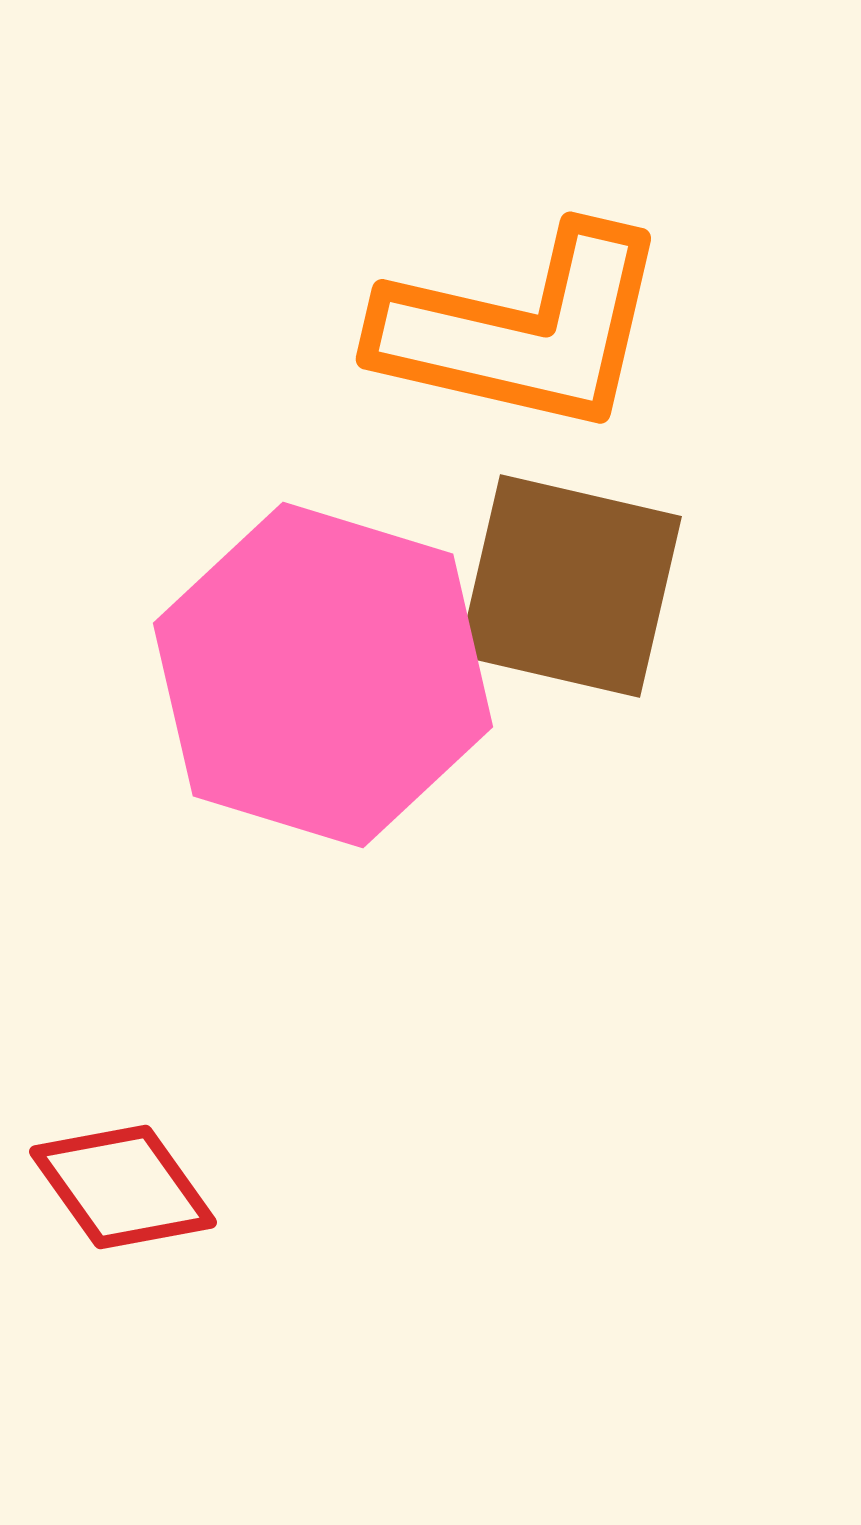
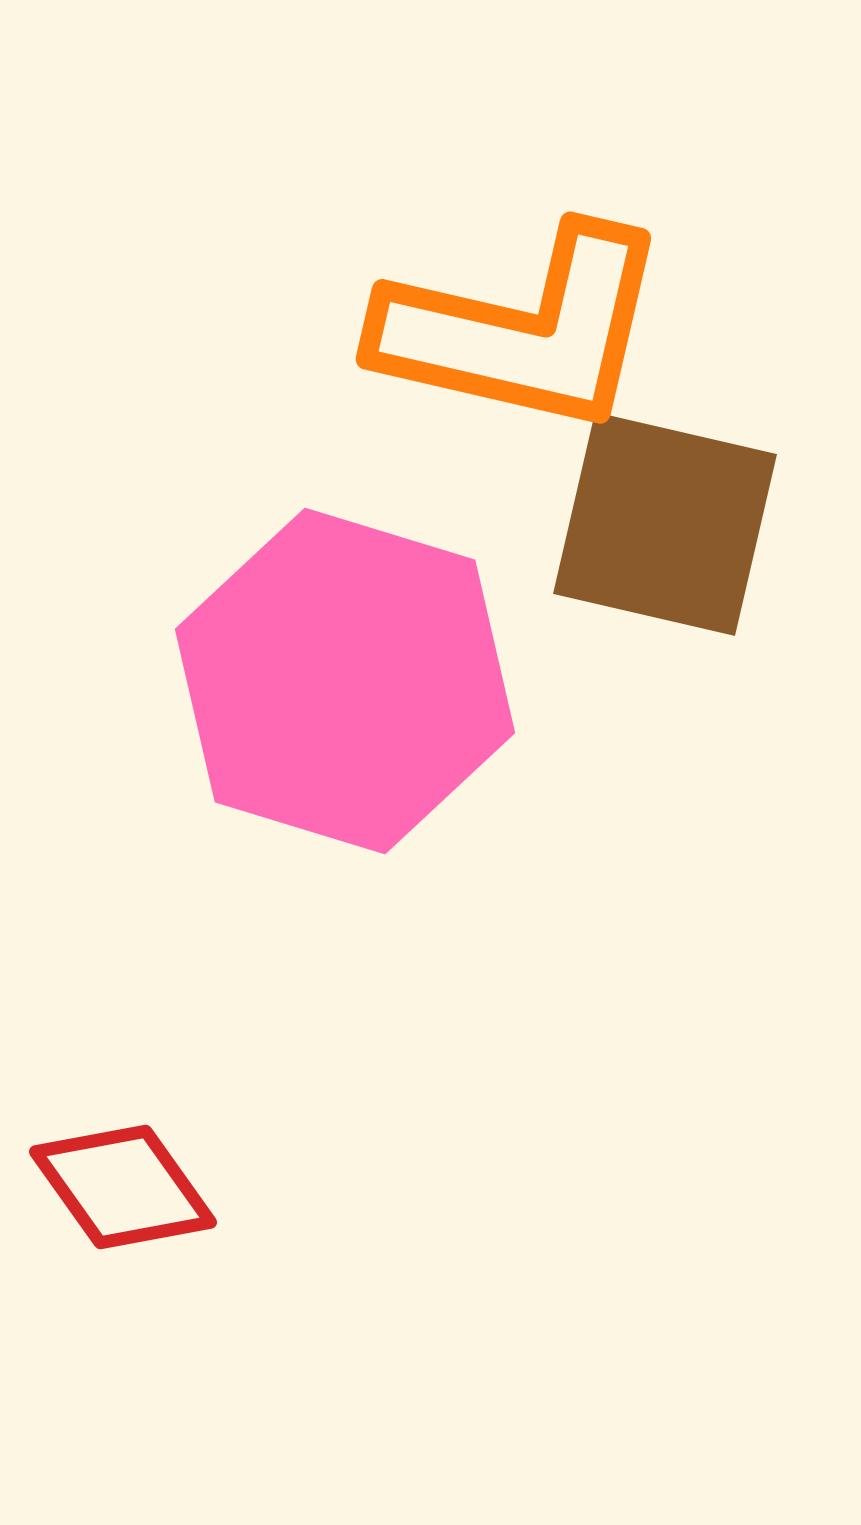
brown square: moved 95 px right, 62 px up
pink hexagon: moved 22 px right, 6 px down
